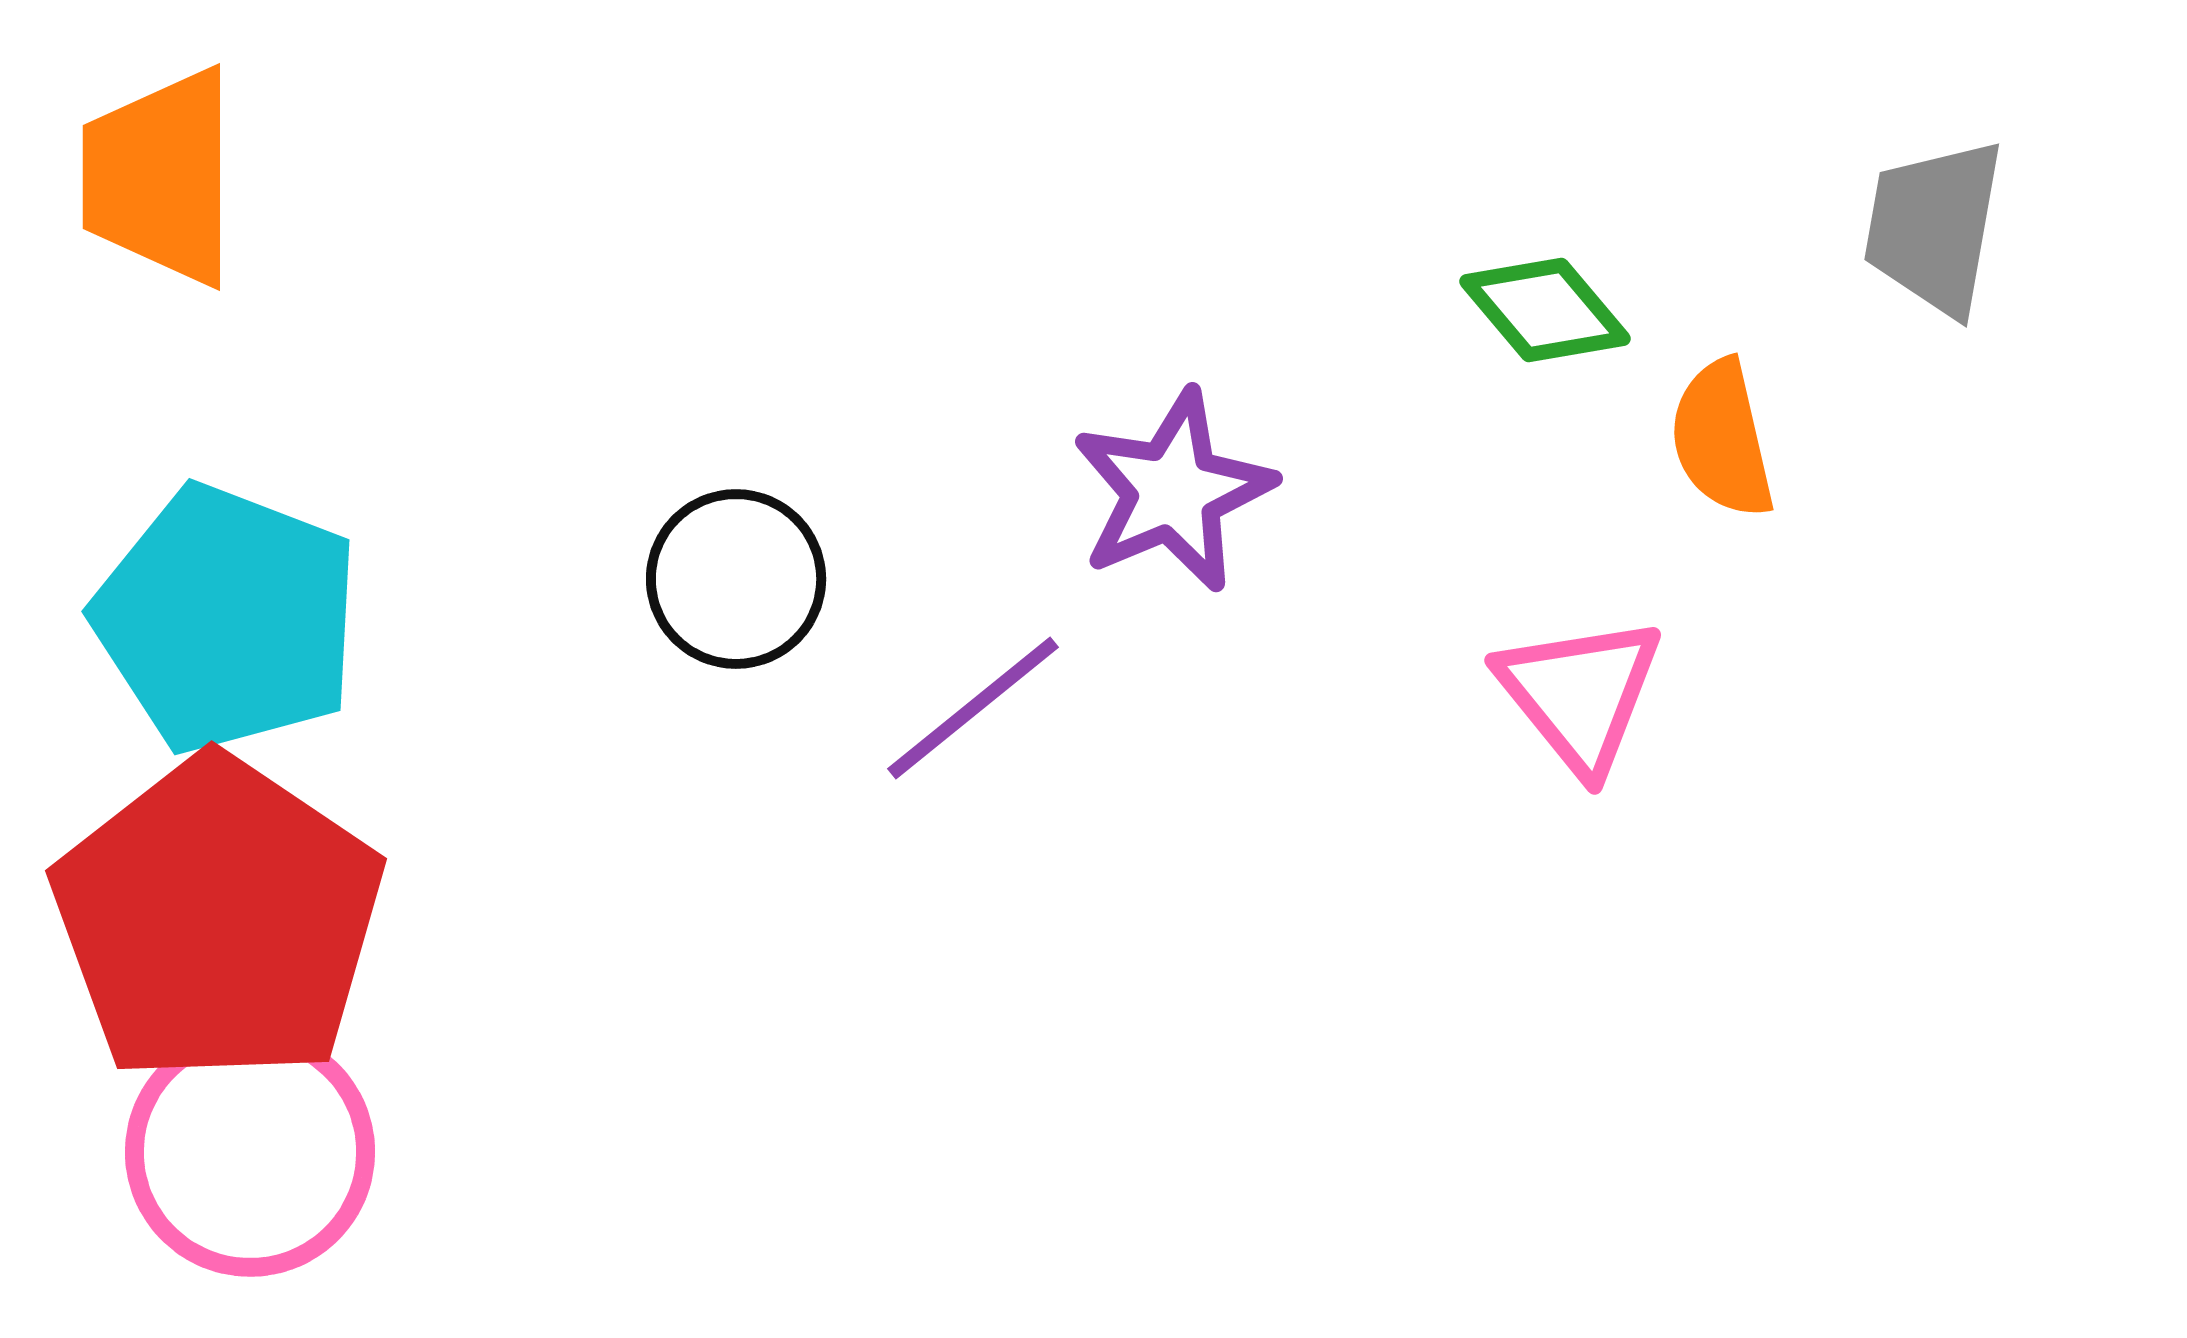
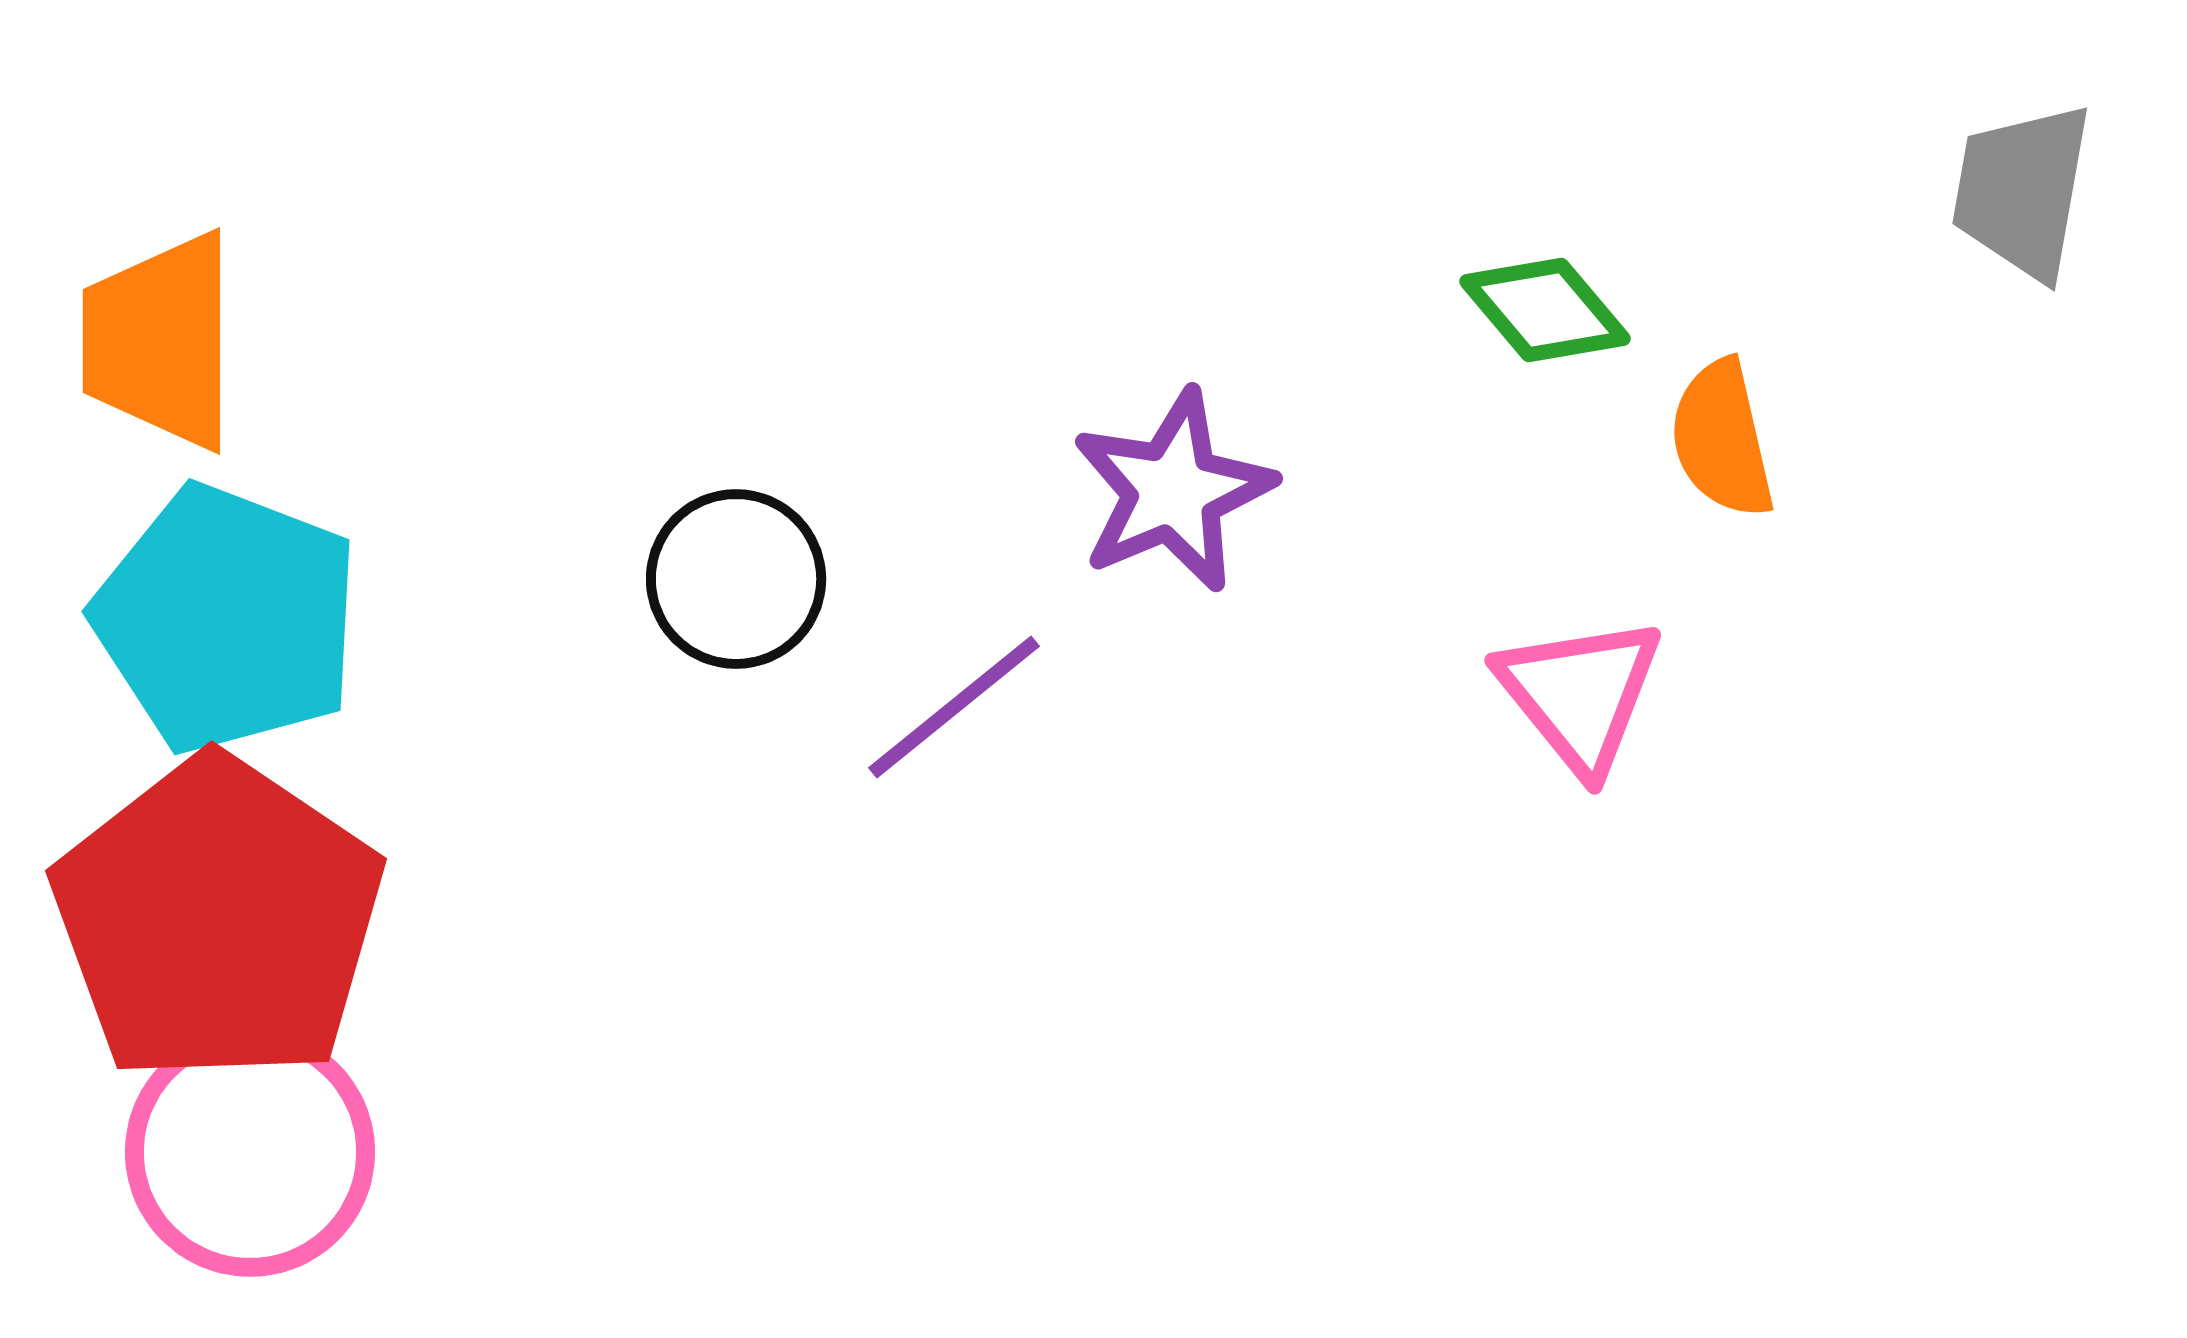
orange trapezoid: moved 164 px down
gray trapezoid: moved 88 px right, 36 px up
purple line: moved 19 px left, 1 px up
